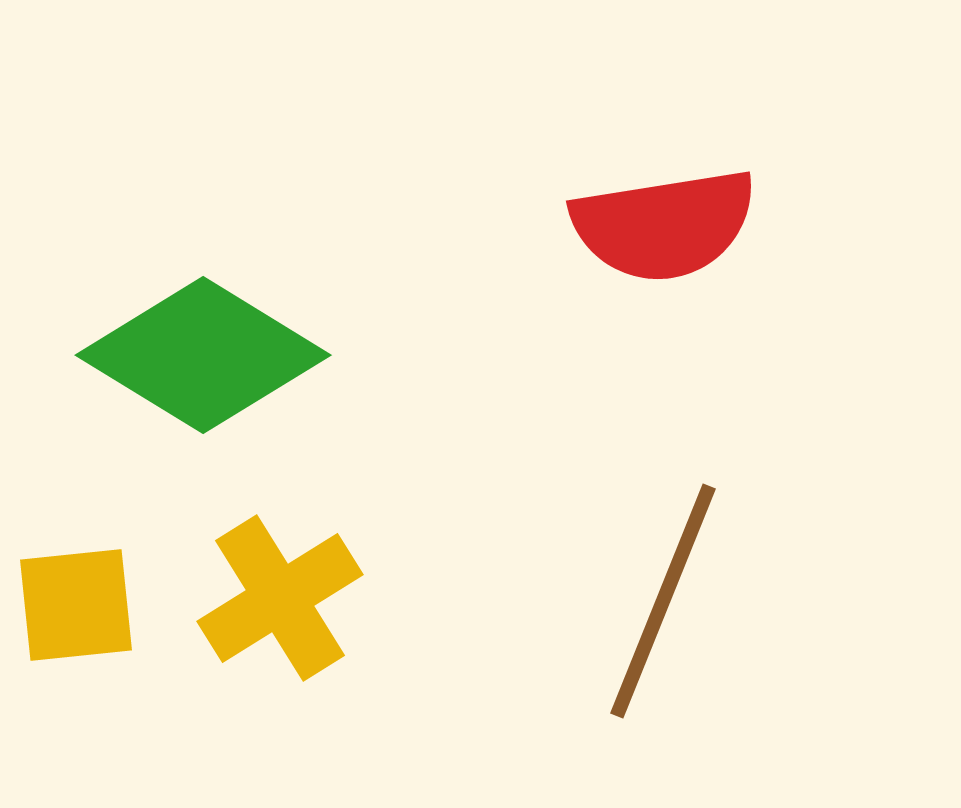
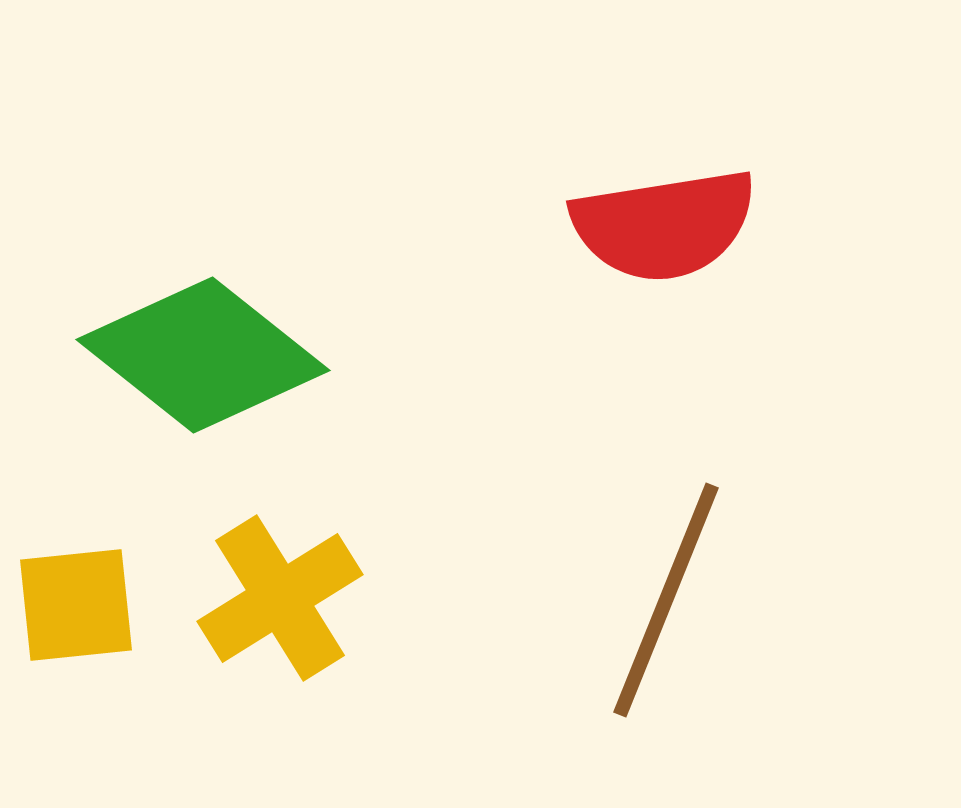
green diamond: rotated 7 degrees clockwise
brown line: moved 3 px right, 1 px up
